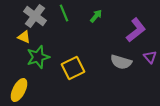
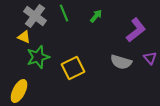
purple triangle: moved 1 px down
yellow ellipse: moved 1 px down
